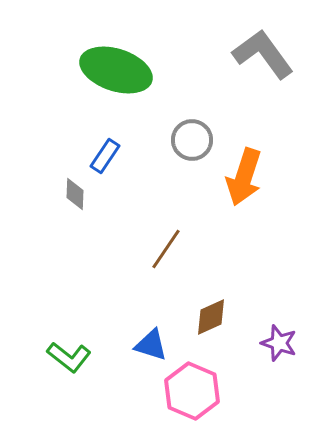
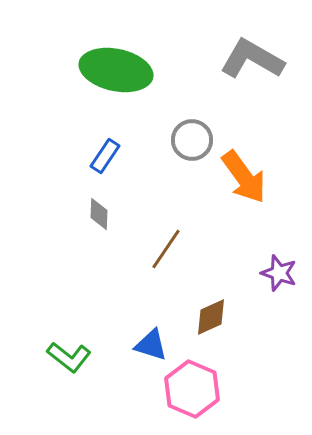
gray L-shape: moved 11 px left, 5 px down; rotated 24 degrees counterclockwise
green ellipse: rotated 6 degrees counterclockwise
orange arrow: rotated 54 degrees counterclockwise
gray diamond: moved 24 px right, 20 px down
purple star: moved 70 px up
pink hexagon: moved 2 px up
